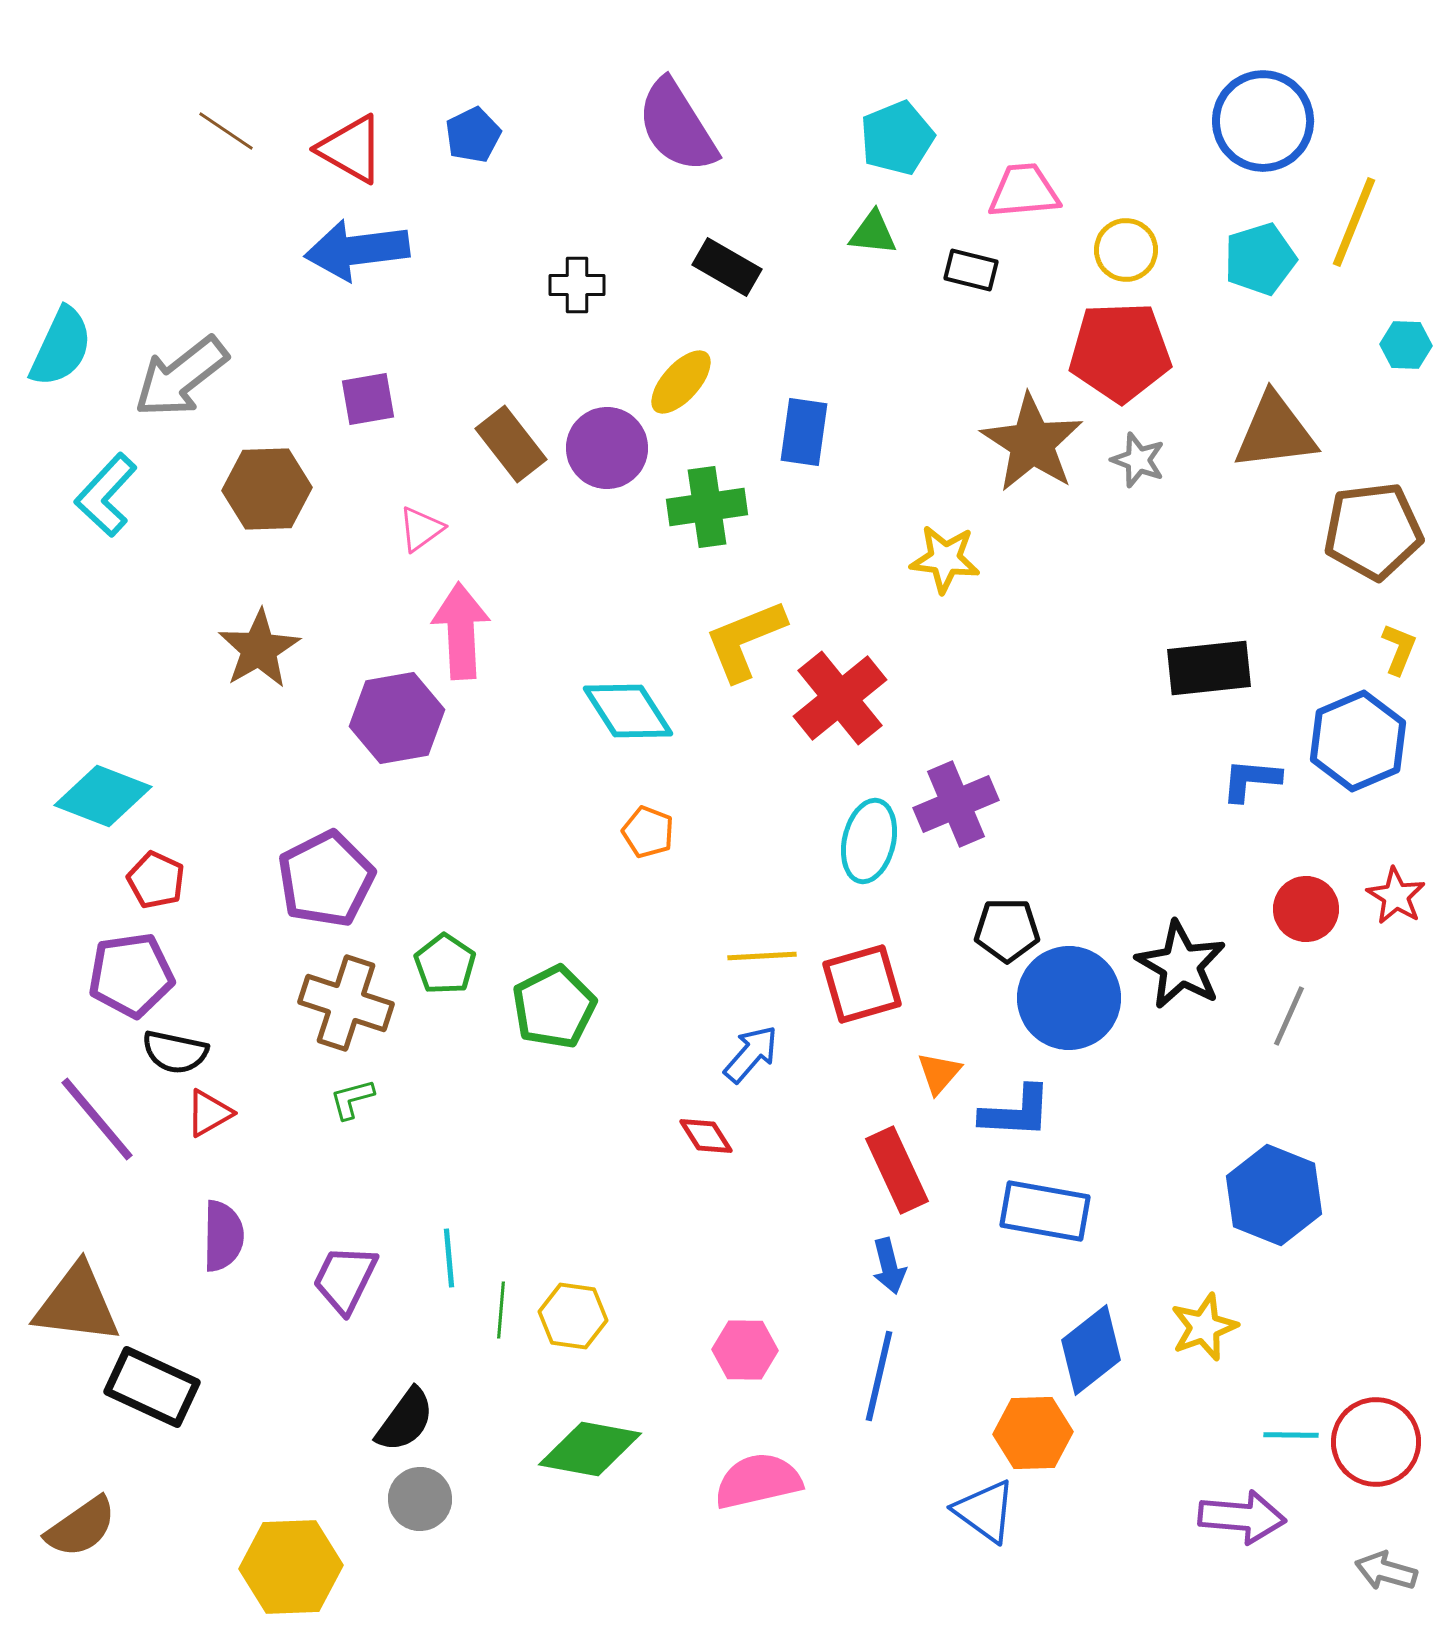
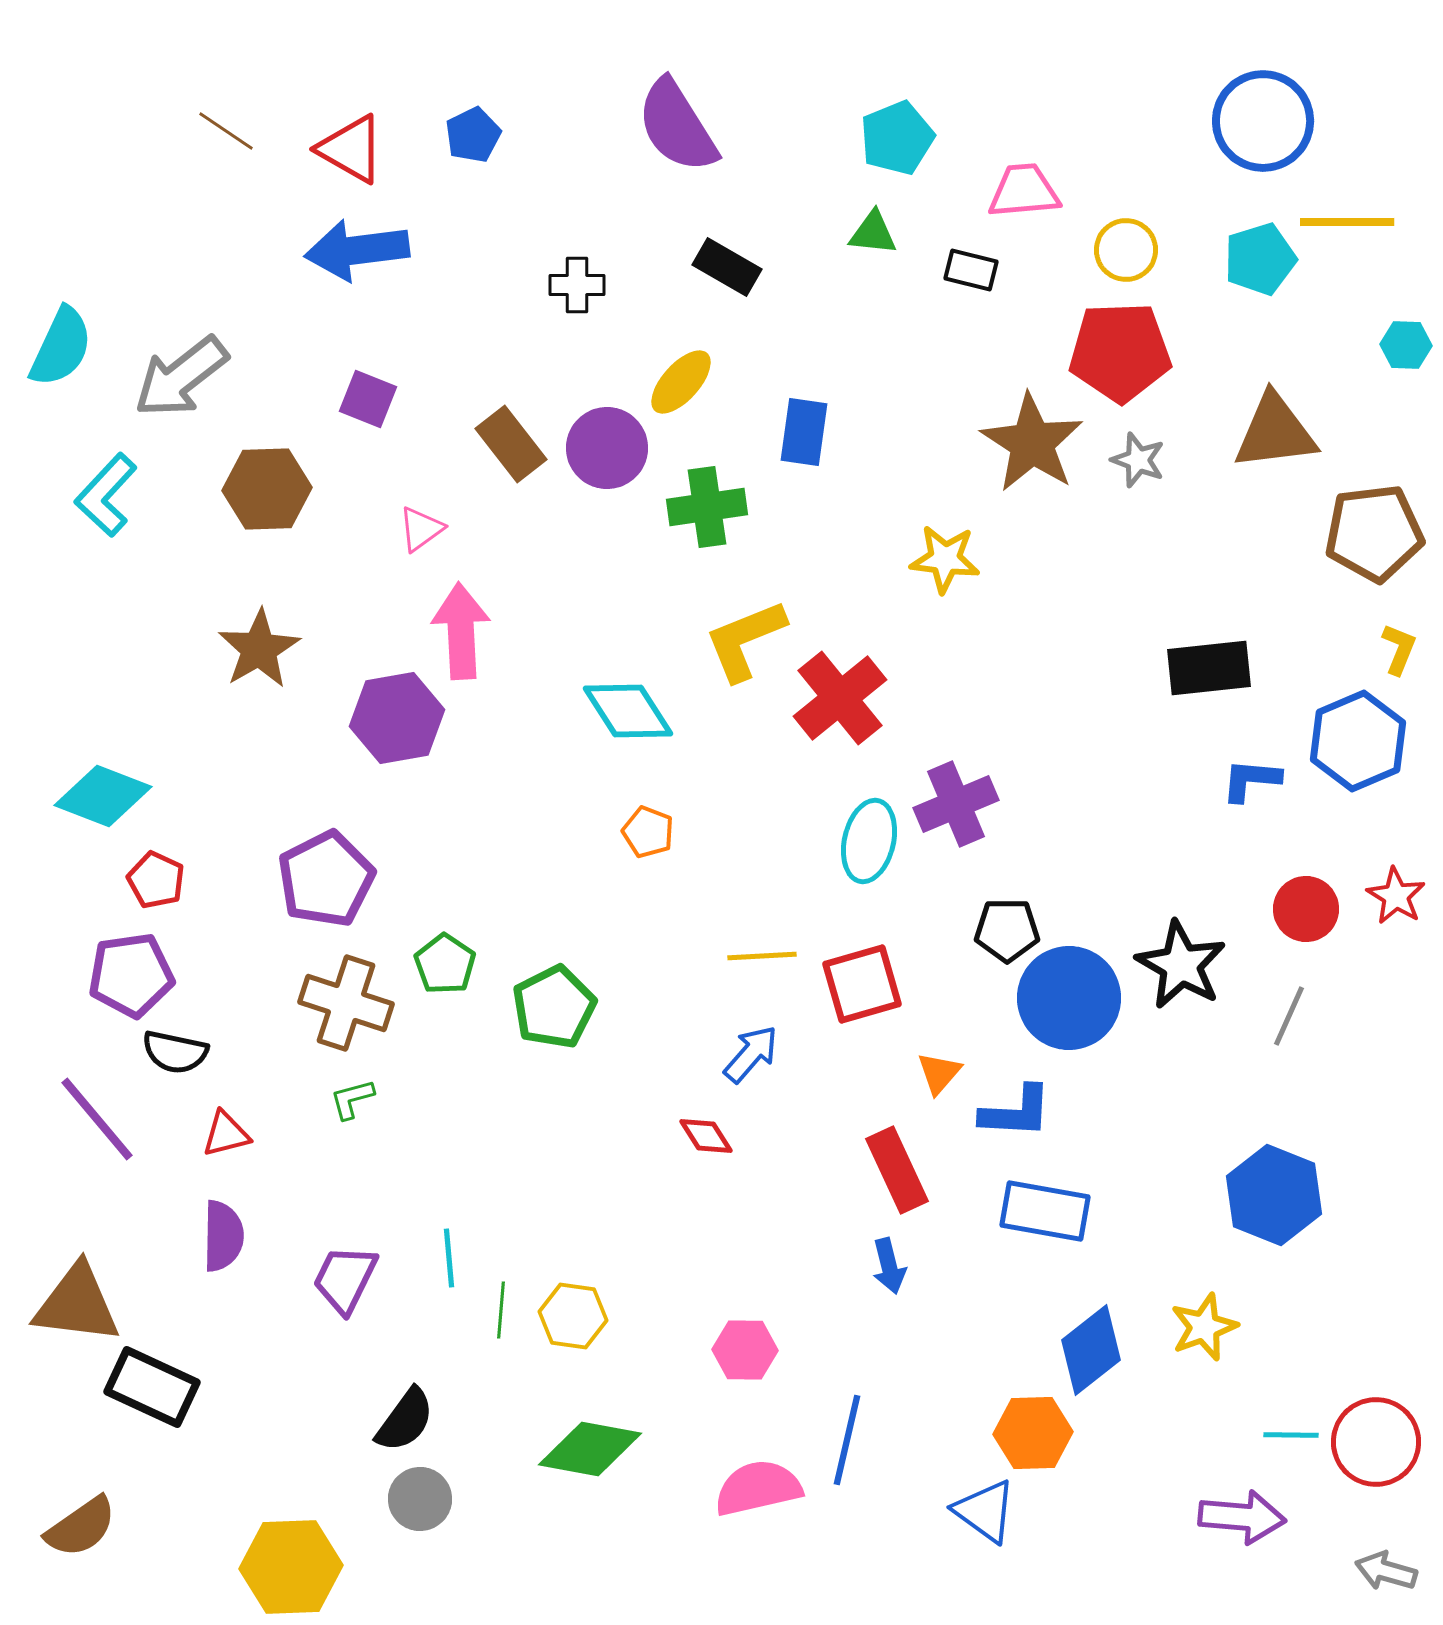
yellow line at (1354, 222): moved 7 px left; rotated 68 degrees clockwise
purple square at (368, 399): rotated 32 degrees clockwise
brown pentagon at (1373, 531): moved 1 px right, 2 px down
red triangle at (209, 1113): moved 17 px right, 21 px down; rotated 16 degrees clockwise
blue line at (879, 1376): moved 32 px left, 64 px down
pink semicircle at (758, 1481): moved 7 px down
